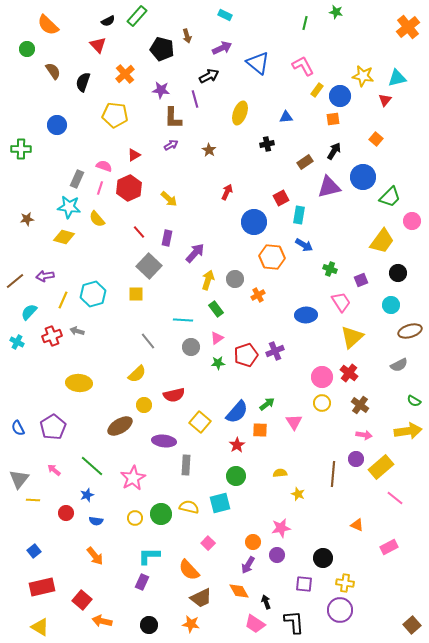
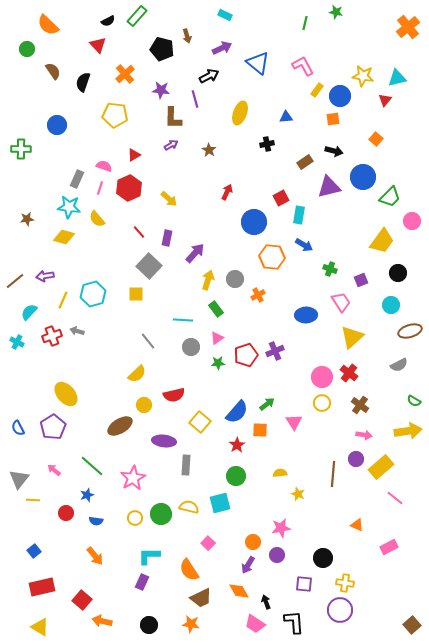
black arrow at (334, 151): rotated 72 degrees clockwise
yellow ellipse at (79, 383): moved 13 px left, 11 px down; rotated 45 degrees clockwise
orange semicircle at (189, 570): rotated 10 degrees clockwise
